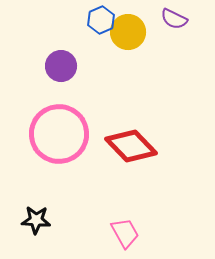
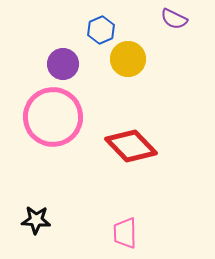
blue hexagon: moved 10 px down
yellow circle: moved 27 px down
purple circle: moved 2 px right, 2 px up
pink circle: moved 6 px left, 17 px up
pink trapezoid: rotated 152 degrees counterclockwise
